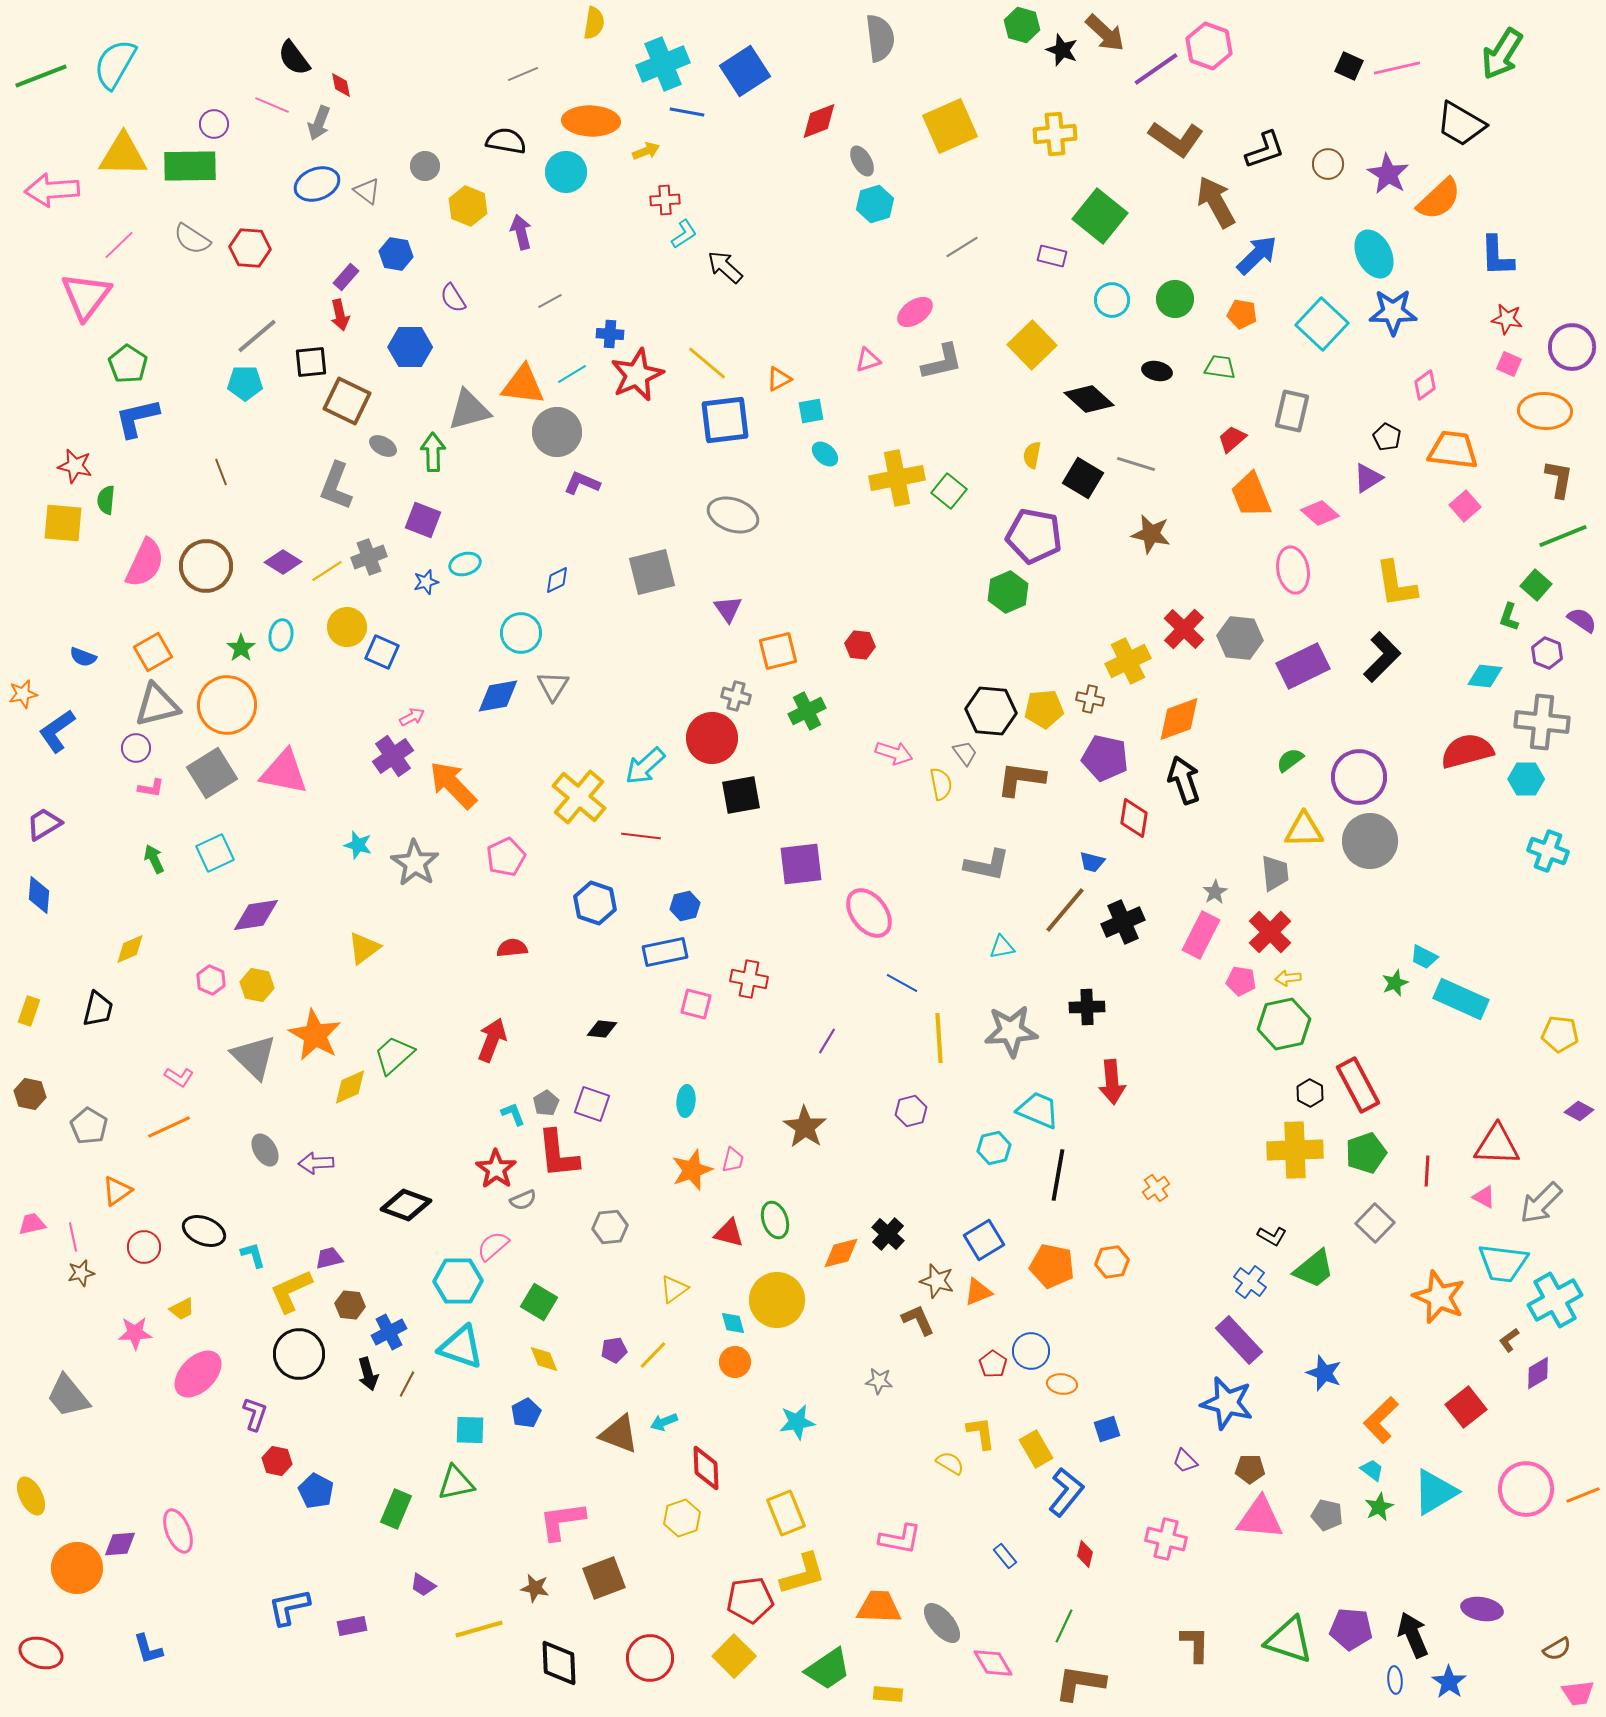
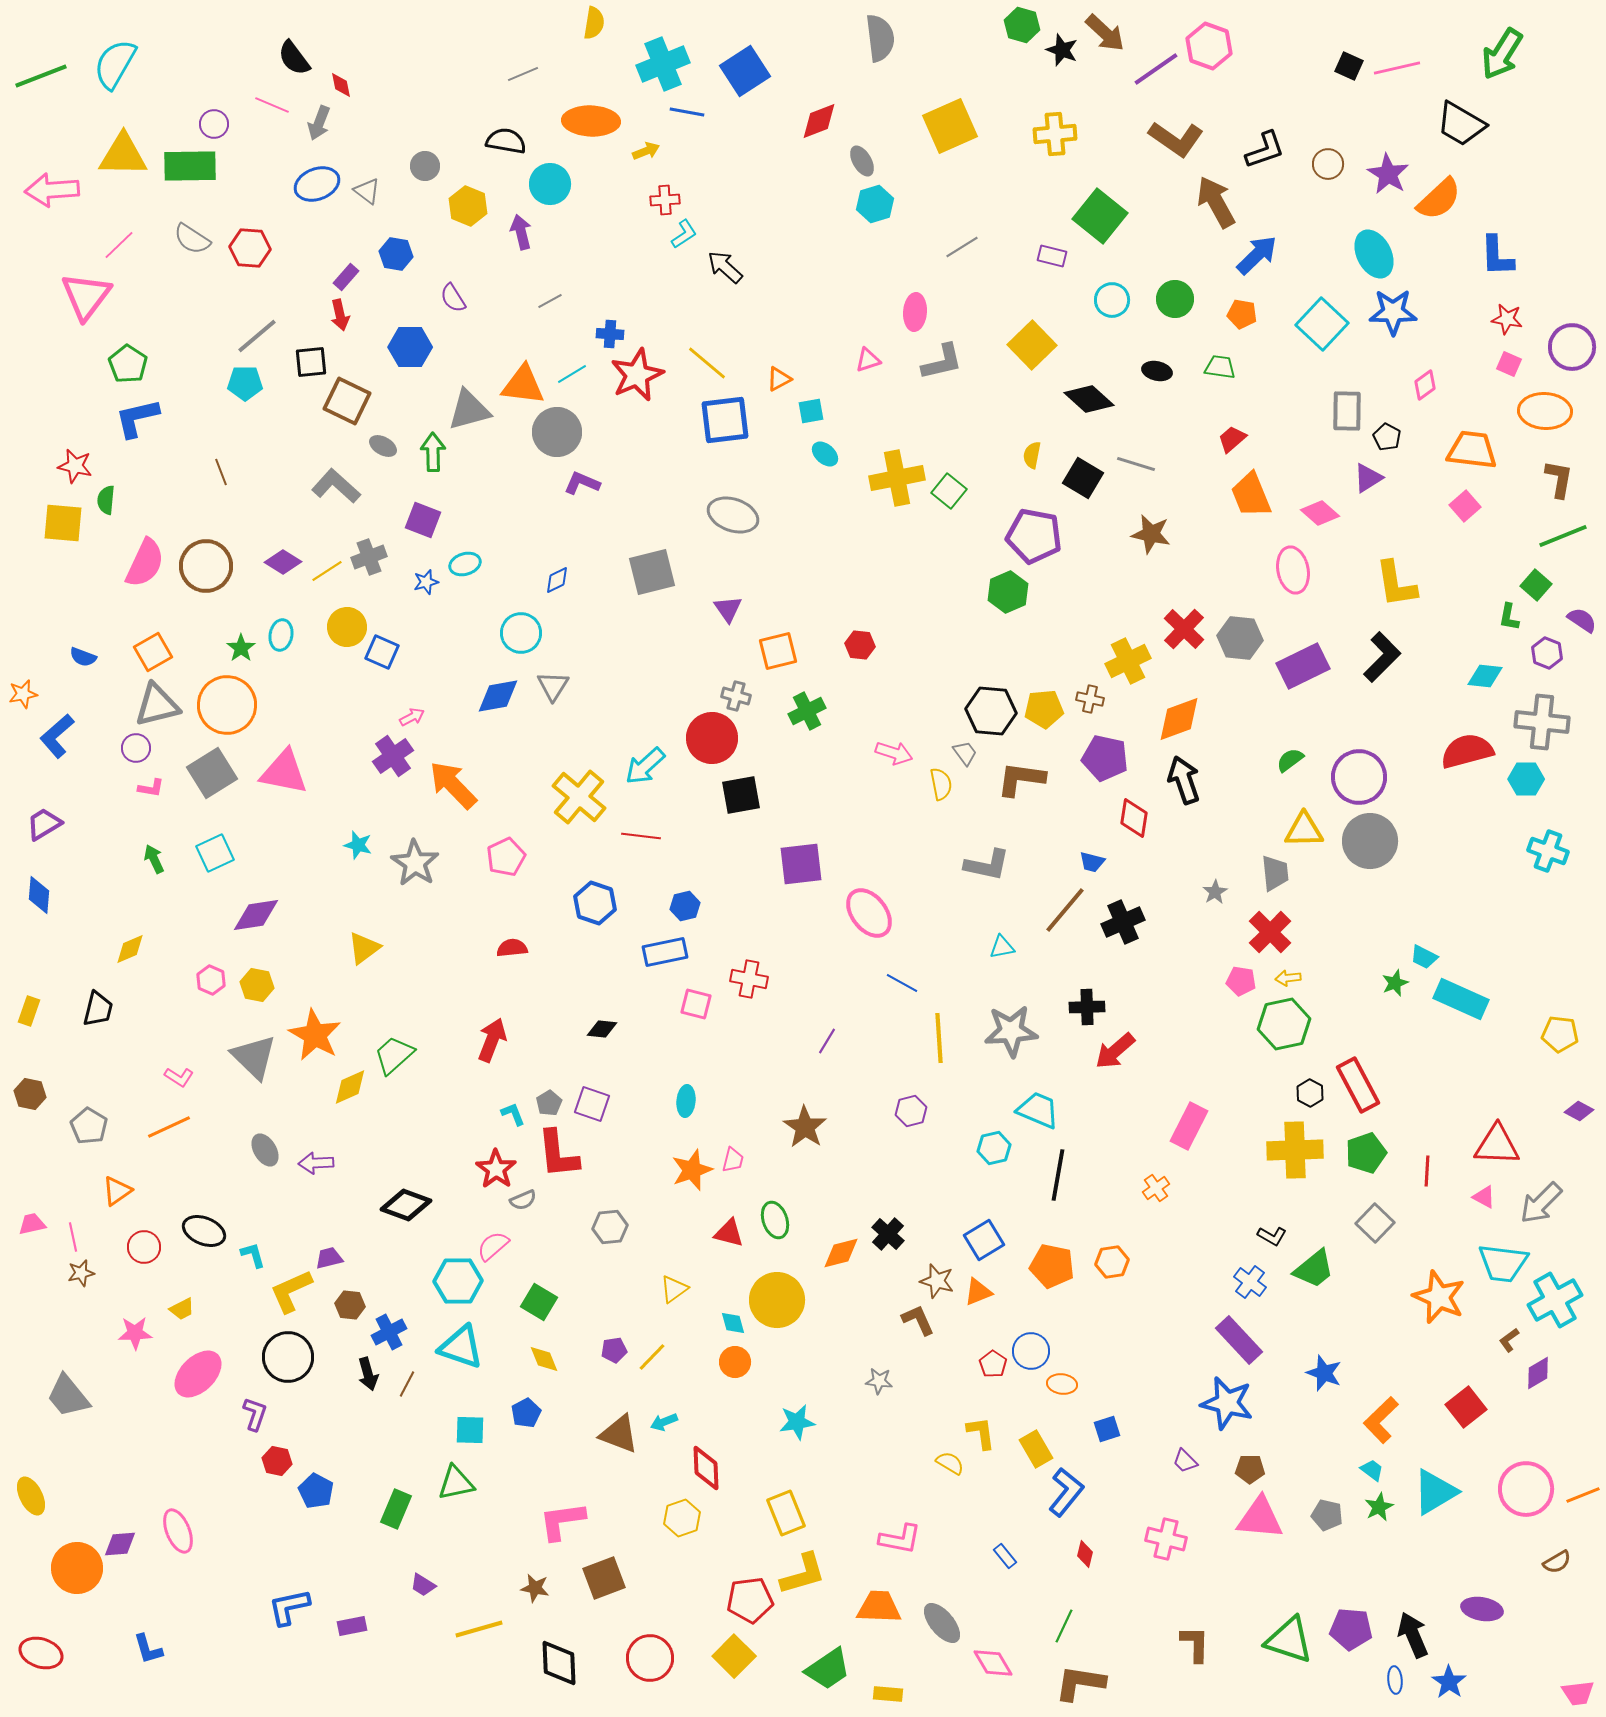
cyan circle at (566, 172): moved 16 px left, 12 px down
pink ellipse at (915, 312): rotated 51 degrees counterclockwise
gray rectangle at (1292, 411): moved 55 px right; rotated 12 degrees counterclockwise
orange trapezoid at (1453, 450): moved 19 px right
gray L-shape at (336, 486): rotated 111 degrees clockwise
green L-shape at (1509, 617): rotated 8 degrees counterclockwise
blue L-shape at (57, 731): moved 5 px down; rotated 6 degrees counterclockwise
pink rectangle at (1201, 935): moved 12 px left, 191 px down
red arrow at (1112, 1082): moved 3 px right, 31 px up; rotated 54 degrees clockwise
gray pentagon at (546, 1103): moved 3 px right
black circle at (299, 1354): moved 11 px left, 3 px down
yellow line at (653, 1355): moved 1 px left, 2 px down
brown semicircle at (1557, 1649): moved 87 px up
